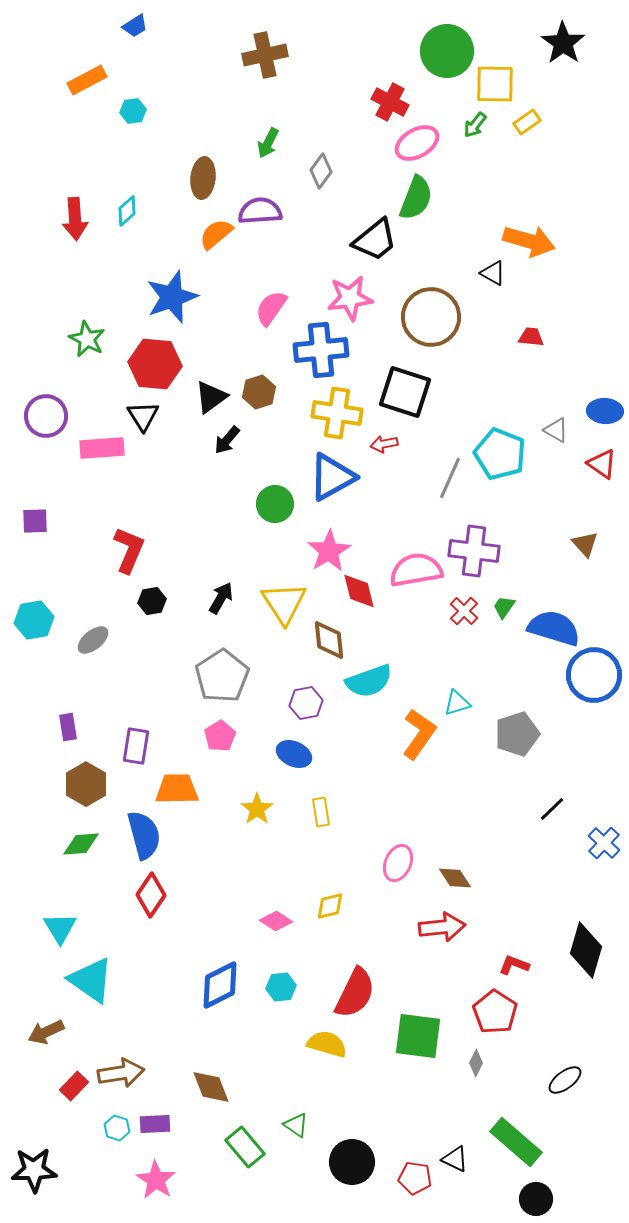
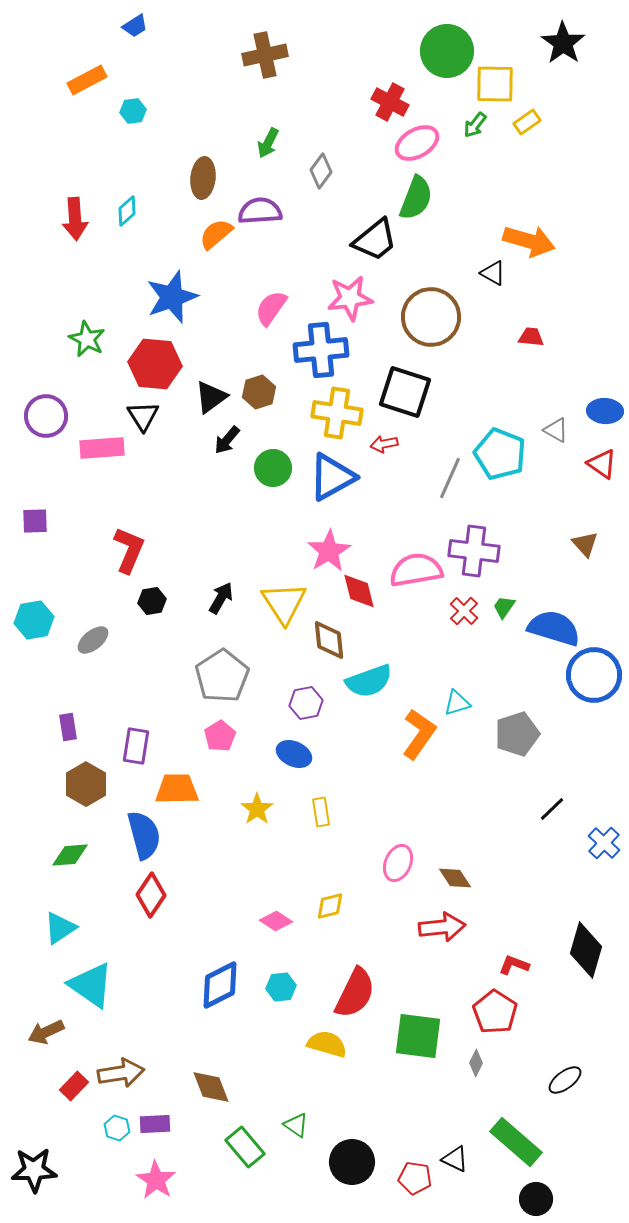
green circle at (275, 504): moved 2 px left, 36 px up
green diamond at (81, 844): moved 11 px left, 11 px down
cyan triangle at (60, 928): rotated 27 degrees clockwise
cyan triangle at (91, 980): moved 5 px down
